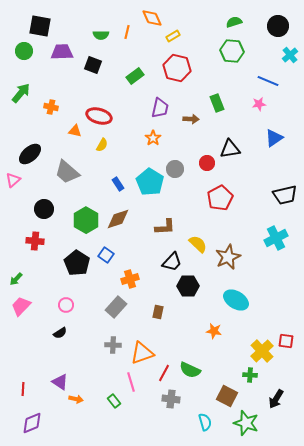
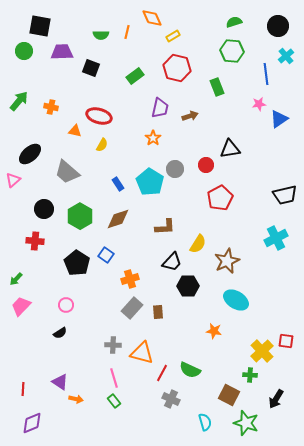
cyan cross at (290, 55): moved 4 px left, 1 px down
black square at (93, 65): moved 2 px left, 3 px down
blue line at (268, 81): moved 2 px left, 7 px up; rotated 60 degrees clockwise
green arrow at (21, 93): moved 2 px left, 8 px down
green rectangle at (217, 103): moved 16 px up
brown arrow at (191, 119): moved 1 px left, 3 px up; rotated 21 degrees counterclockwise
blue triangle at (274, 138): moved 5 px right, 19 px up
red circle at (207, 163): moved 1 px left, 2 px down
green hexagon at (86, 220): moved 6 px left, 4 px up
yellow semicircle at (198, 244): rotated 78 degrees clockwise
brown star at (228, 257): moved 1 px left, 4 px down
gray rectangle at (116, 307): moved 16 px right, 1 px down
brown rectangle at (158, 312): rotated 16 degrees counterclockwise
orange triangle at (142, 353): rotated 35 degrees clockwise
red line at (164, 373): moved 2 px left
pink line at (131, 382): moved 17 px left, 4 px up
brown square at (227, 396): moved 2 px right, 1 px up
gray cross at (171, 399): rotated 18 degrees clockwise
